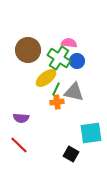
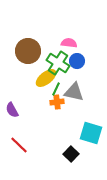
brown circle: moved 1 px down
green cross: moved 1 px left, 5 px down
purple semicircle: moved 9 px left, 8 px up; rotated 56 degrees clockwise
cyan square: rotated 25 degrees clockwise
black square: rotated 14 degrees clockwise
